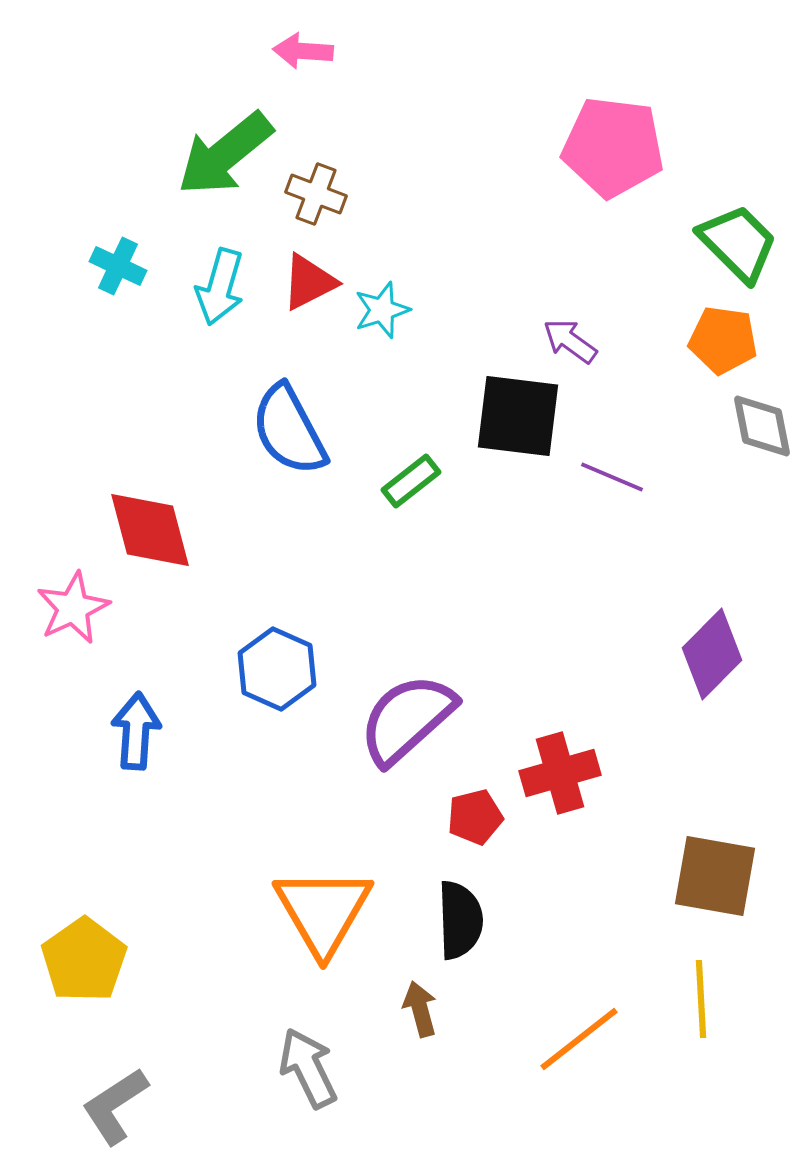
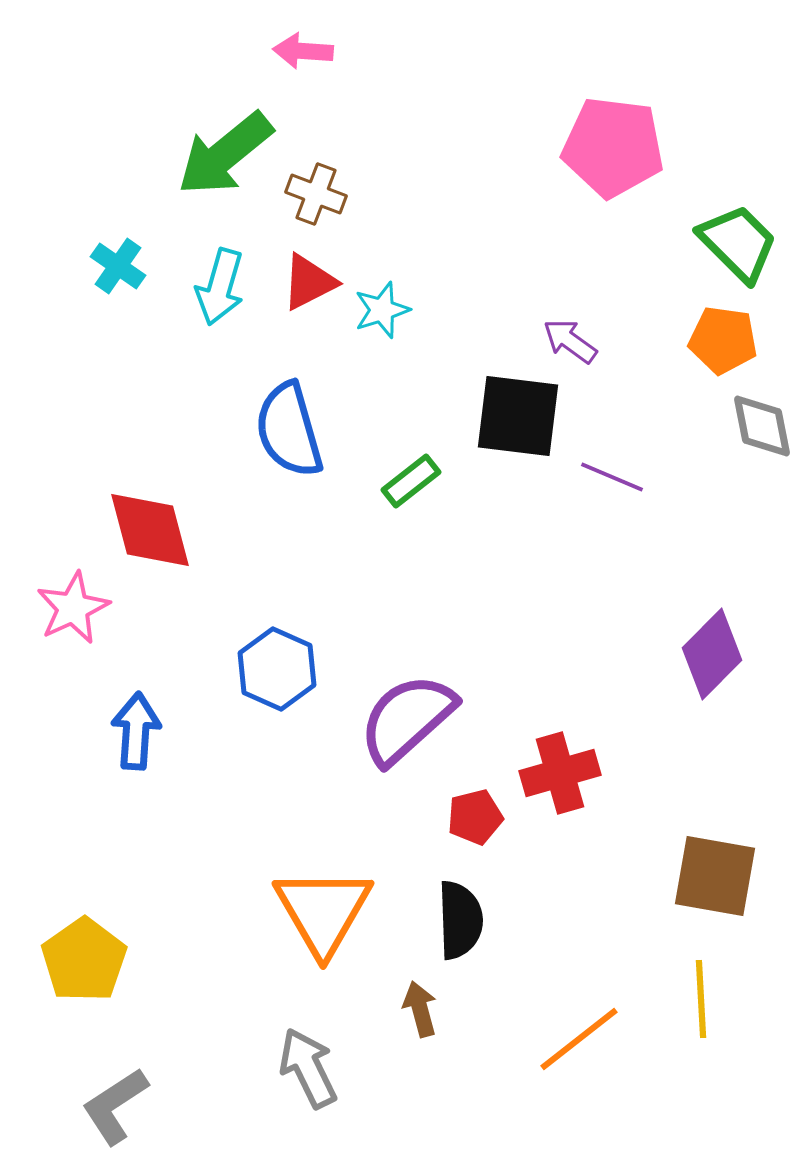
cyan cross: rotated 10 degrees clockwise
blue semicircle: rotated 12 degrees clockwise
